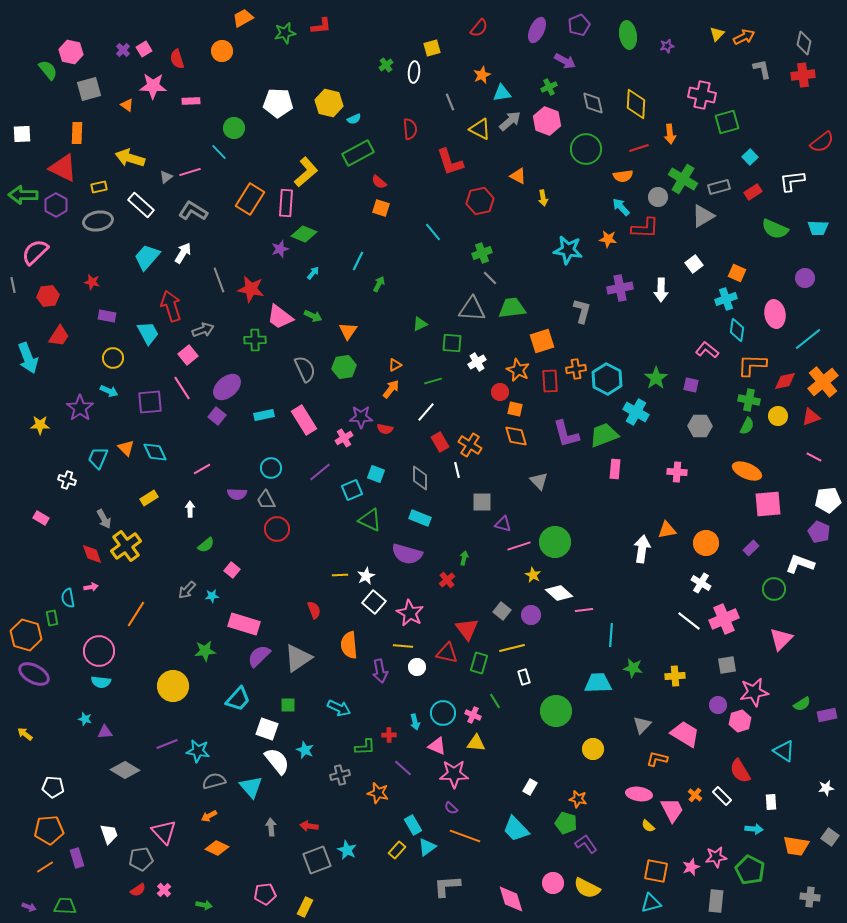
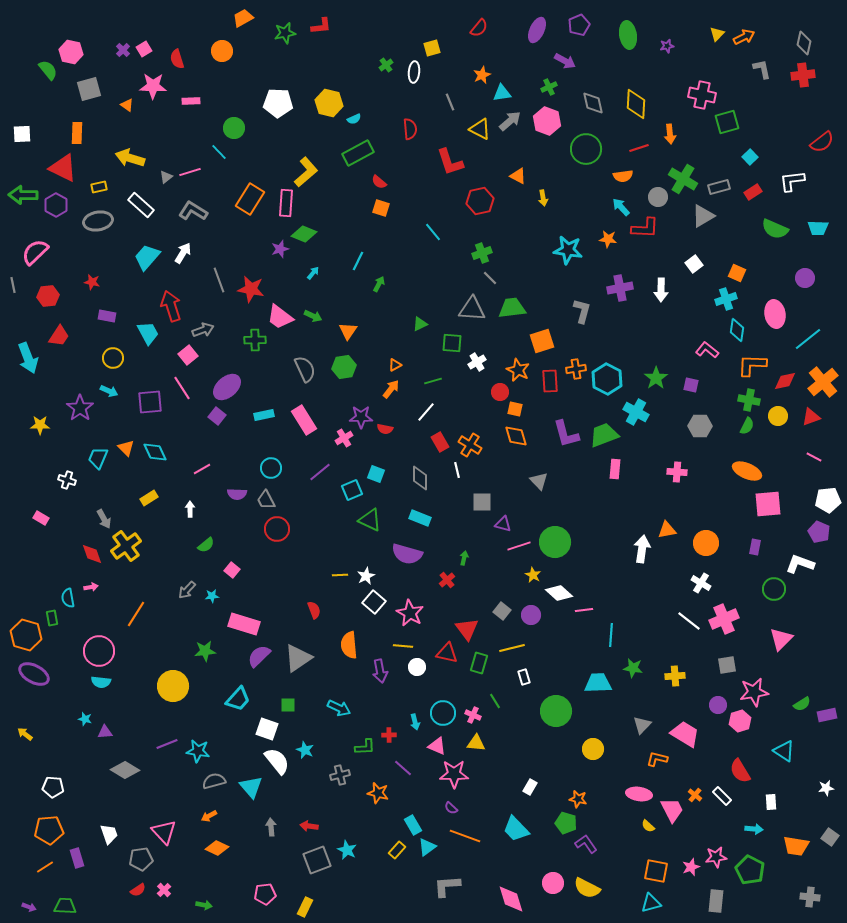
purple rectangle at (751, 548): moved 4 px right, 1 px up; rotated 35 degrees counterclockwise
